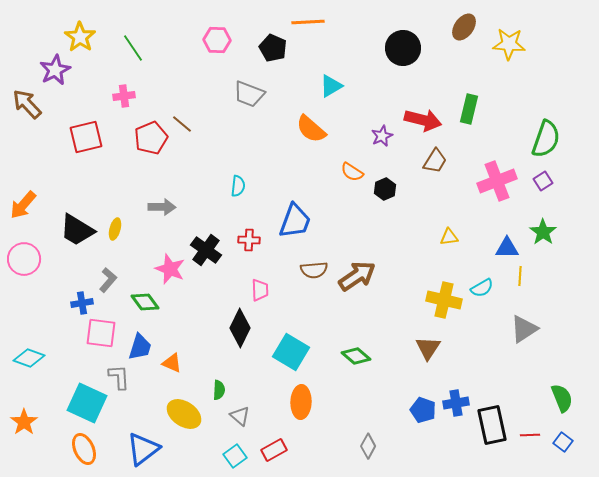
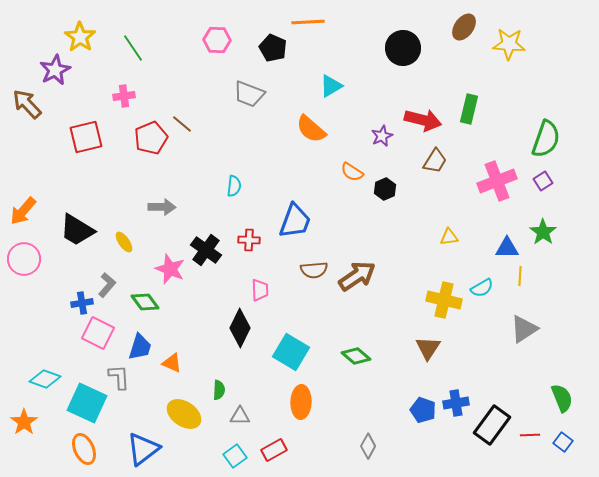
cyan semicircle at (238, 186): moved 4 px left
orange arrow at (23, 205): moved 6 px down
yellow ellipse at (115, 229): moved 9 px right, 13 px down; rotated 50 degrees counterclockwise
gray L-shape at (108, 280): moved 1 px left, 5 px down
pink square at (101, 333): moved 3 px left; rotated 20 degrees clockwise
cyan diamond at (29, 358): moved 16 px right, 21 px down
gray triangle at (240, 416): rotated 40 degrees counterclockwise
black rectangle at (492, 425): rotated 48 degrees clockwise
